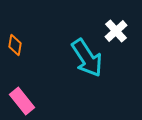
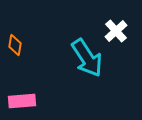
pink rectangle: rotated 56 degrees counterclockwise
